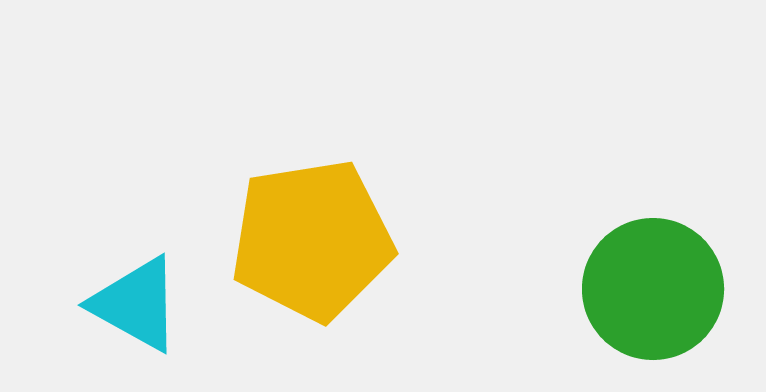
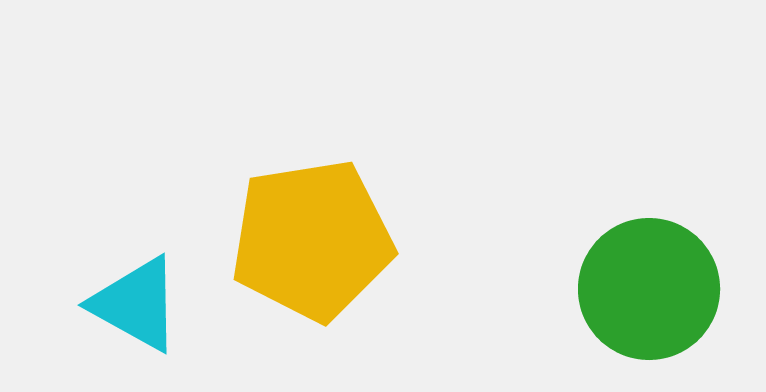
green circle: moved 4 px left
